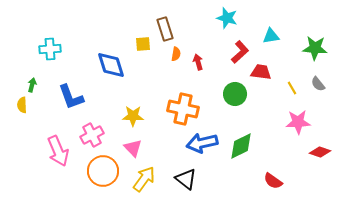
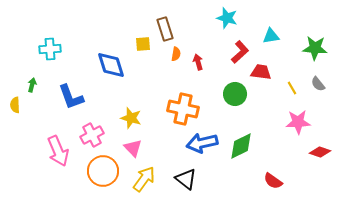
yellow semicircle: moved 7 px left
yellow star: moved 2 px left, 2 px down; rotated 15 degrees clockwise
